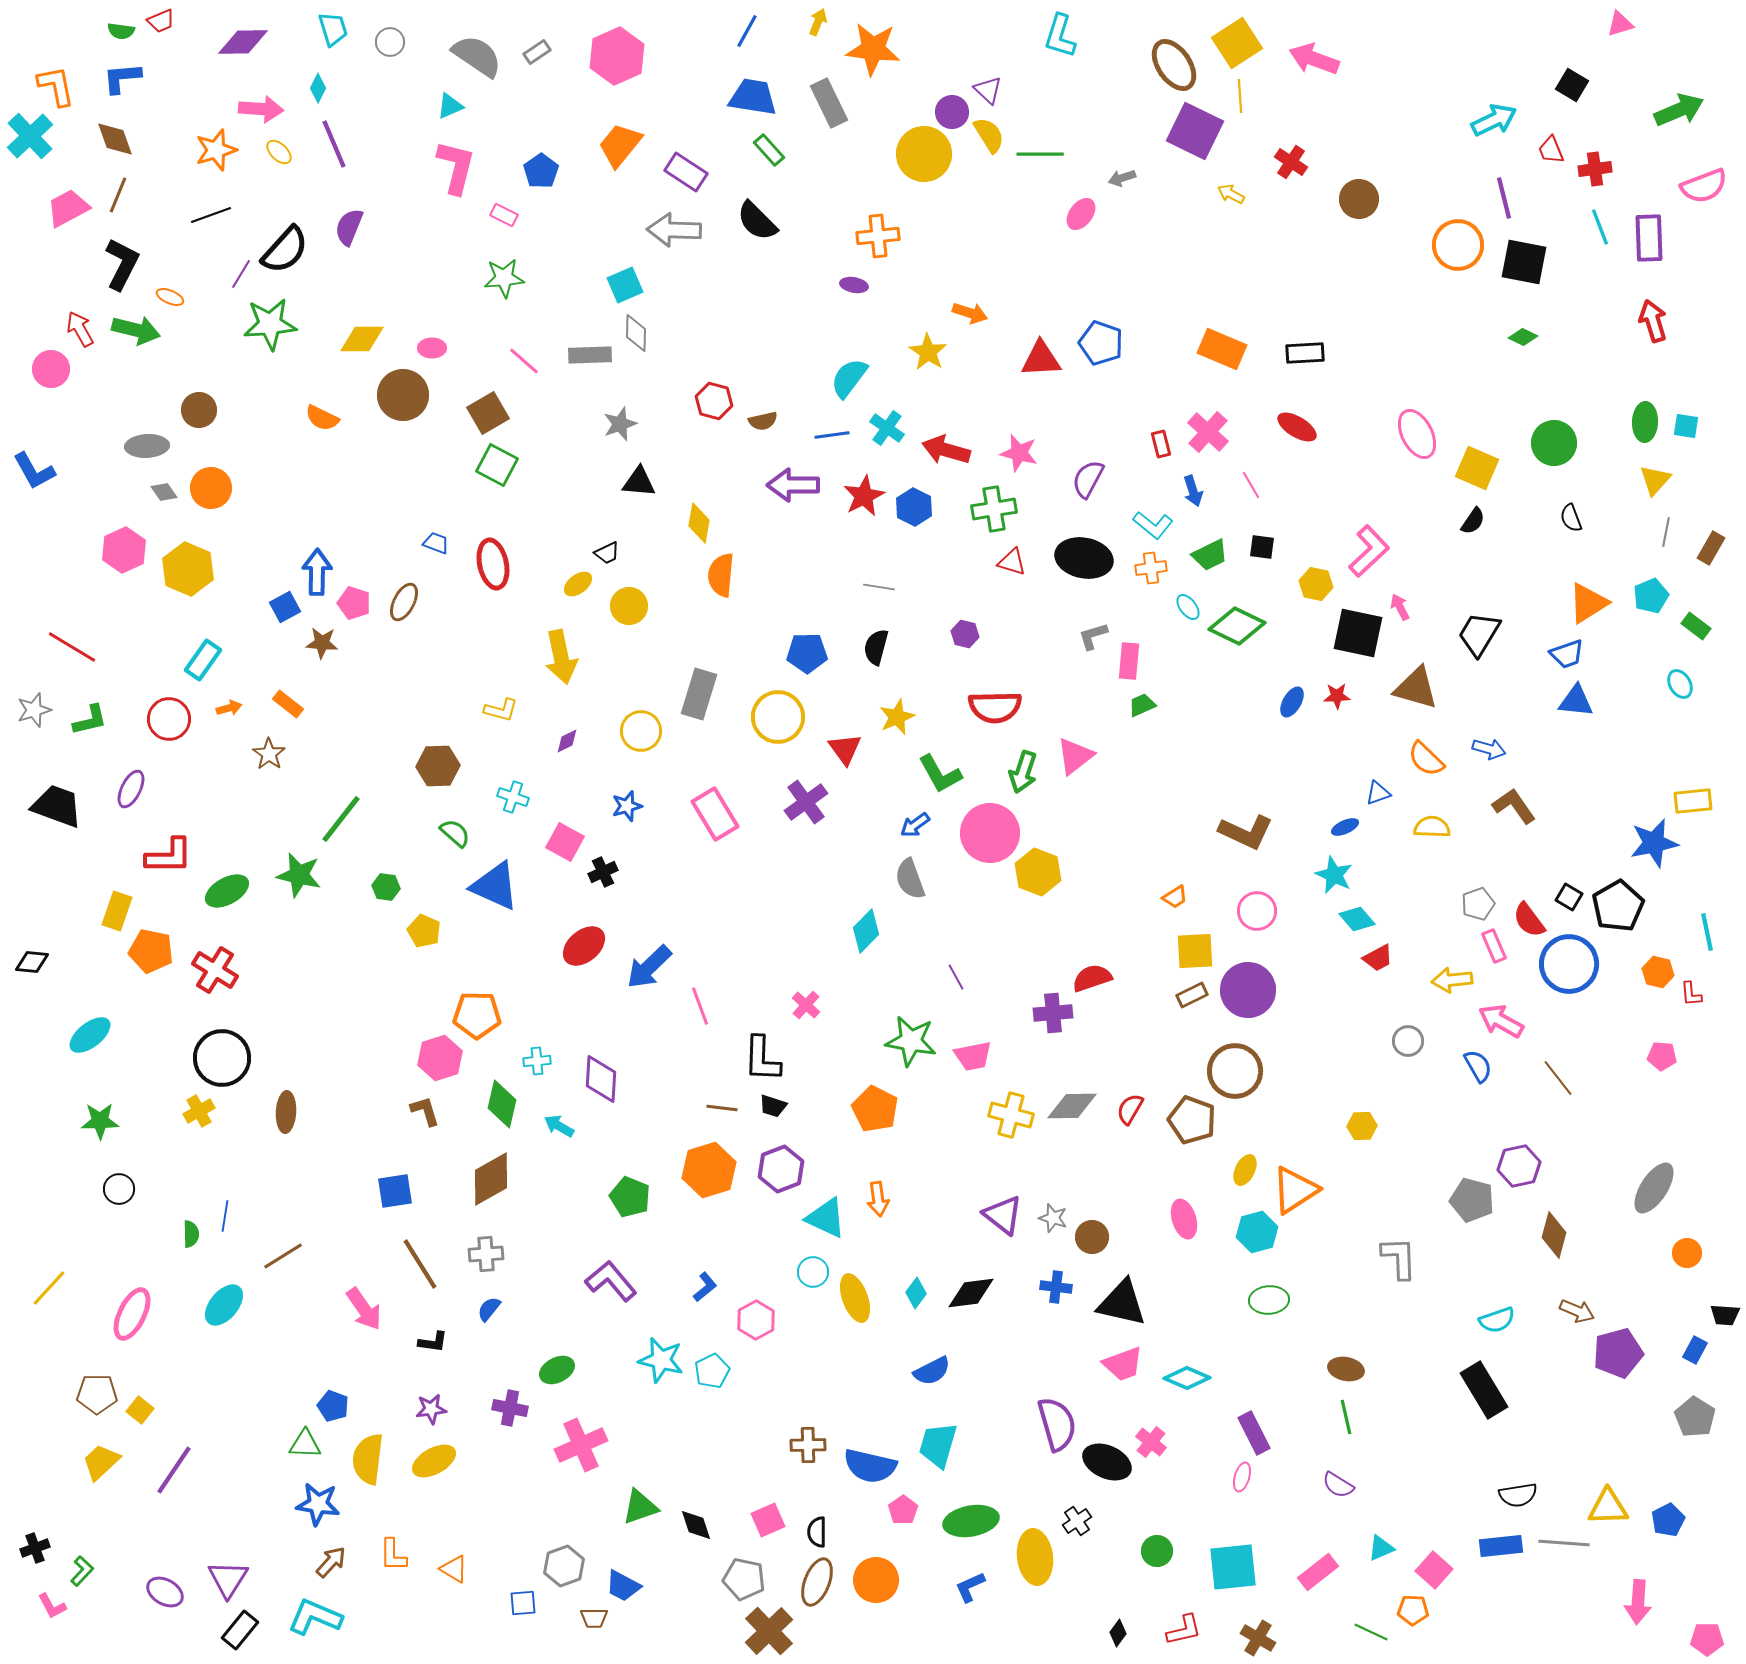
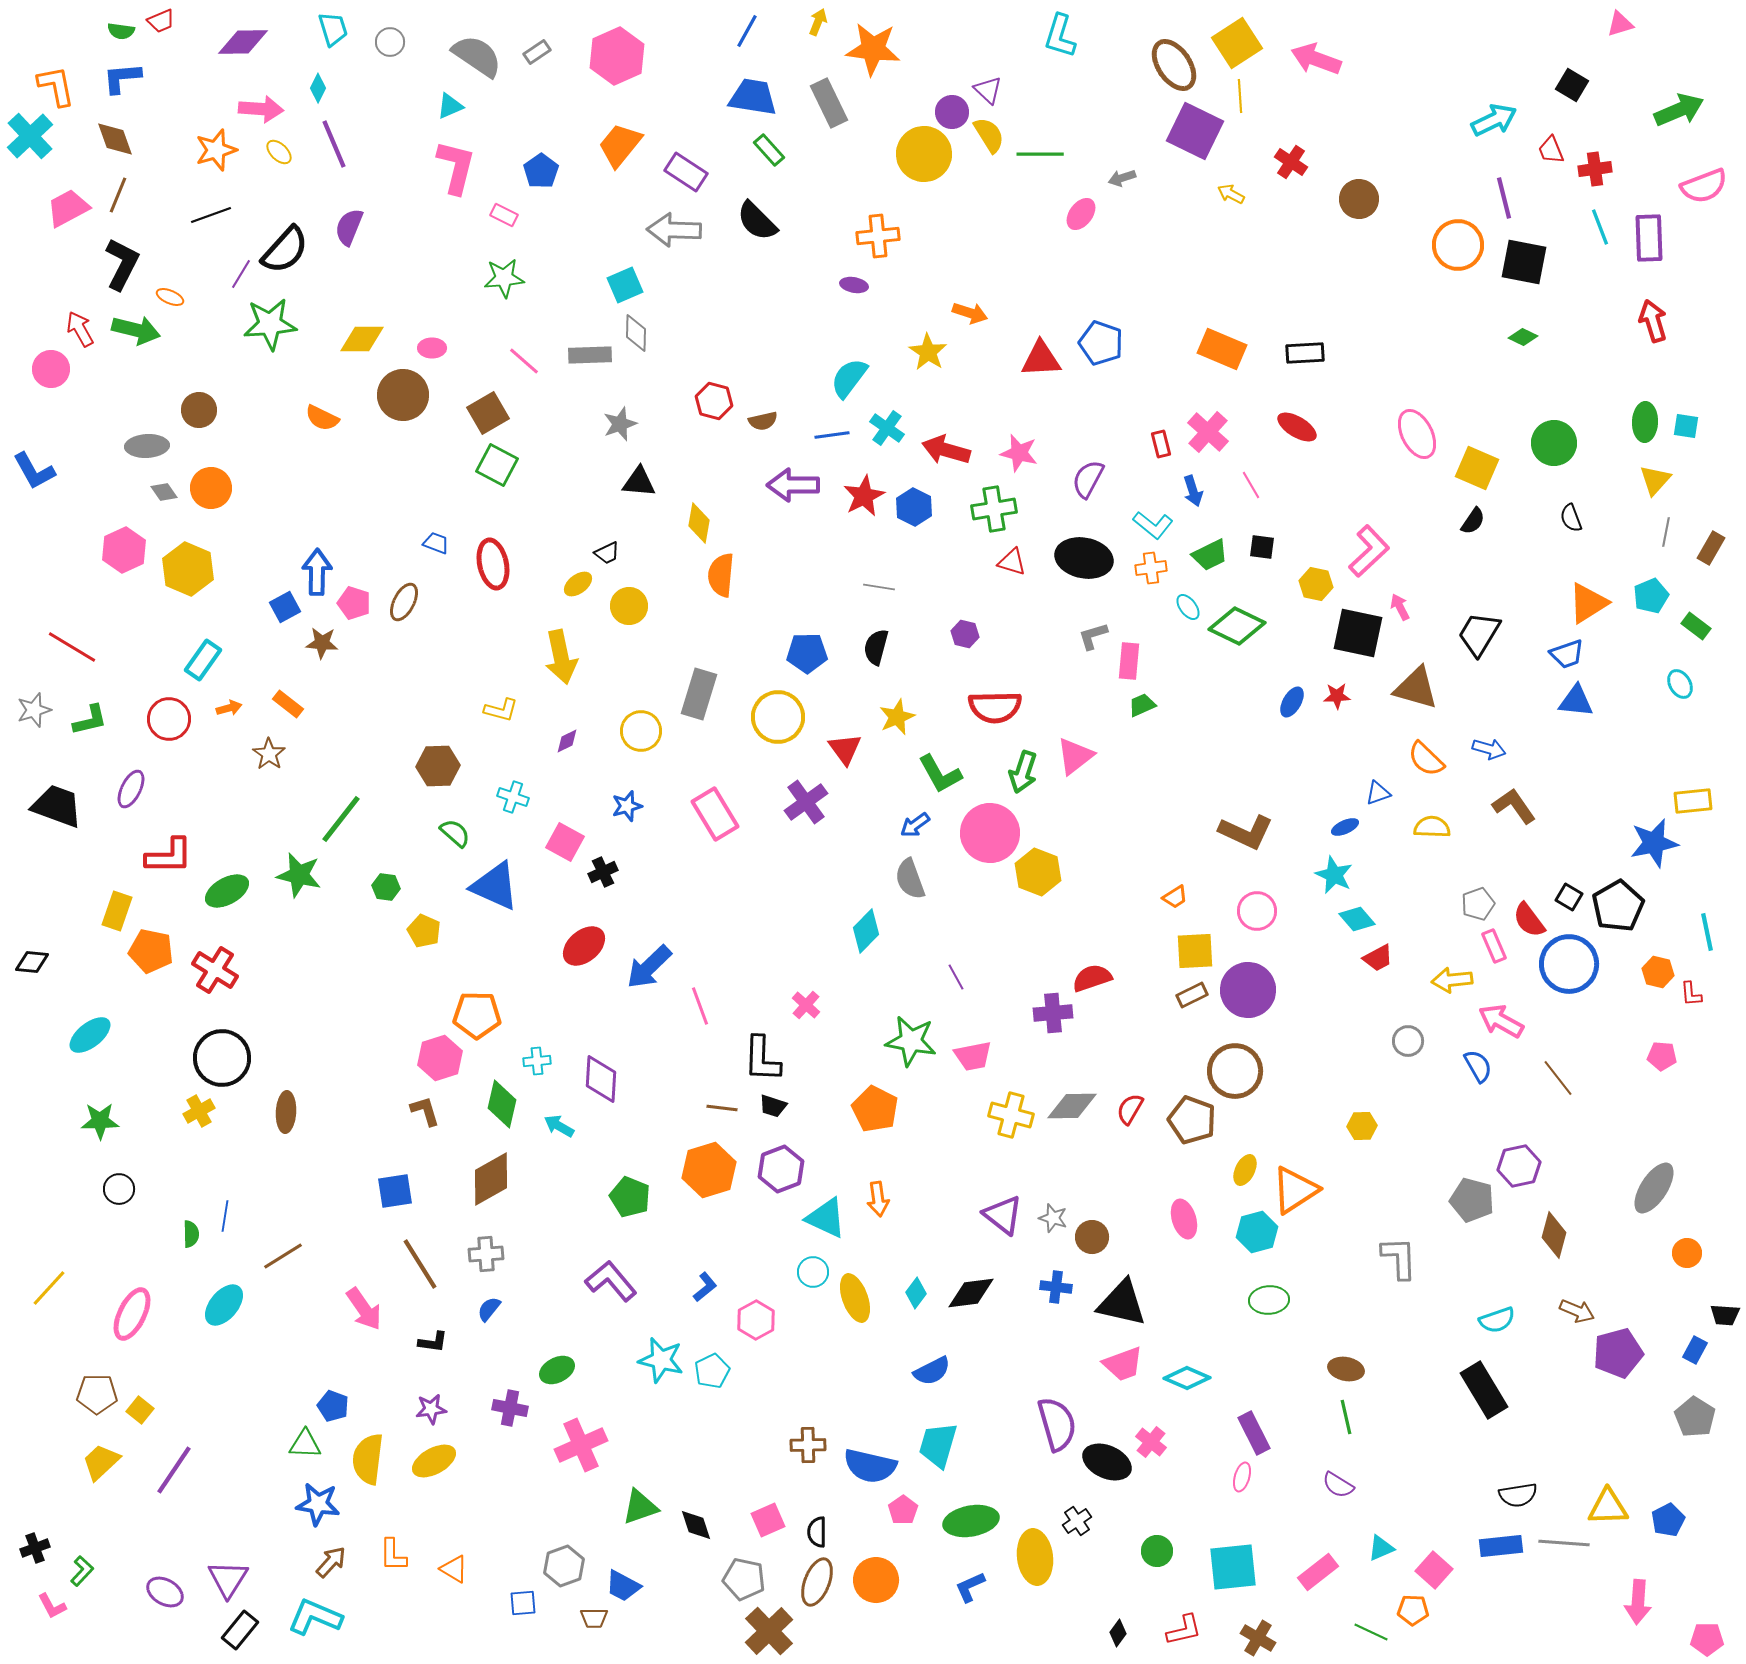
pink arrow at (1314, 59): moved 2 px right
